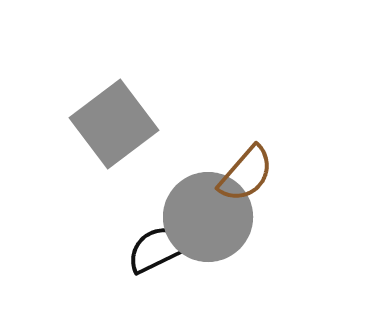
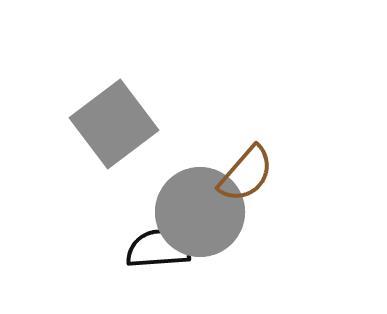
gray circle: moved 8 px left, 5 px up
black semicircle: rotated 22 degrees clockwise
